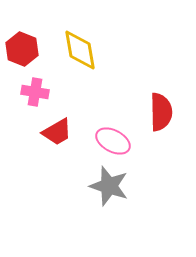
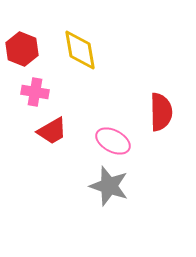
red trapezoid: moved 5 px left, 1 px up
